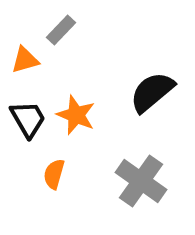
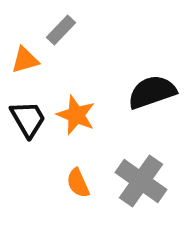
black semicircle: rotated 21 degrees clockwise
orange semicircle: moved 24 px right, 9 px down; rotated 40 degrees counterclockwise
